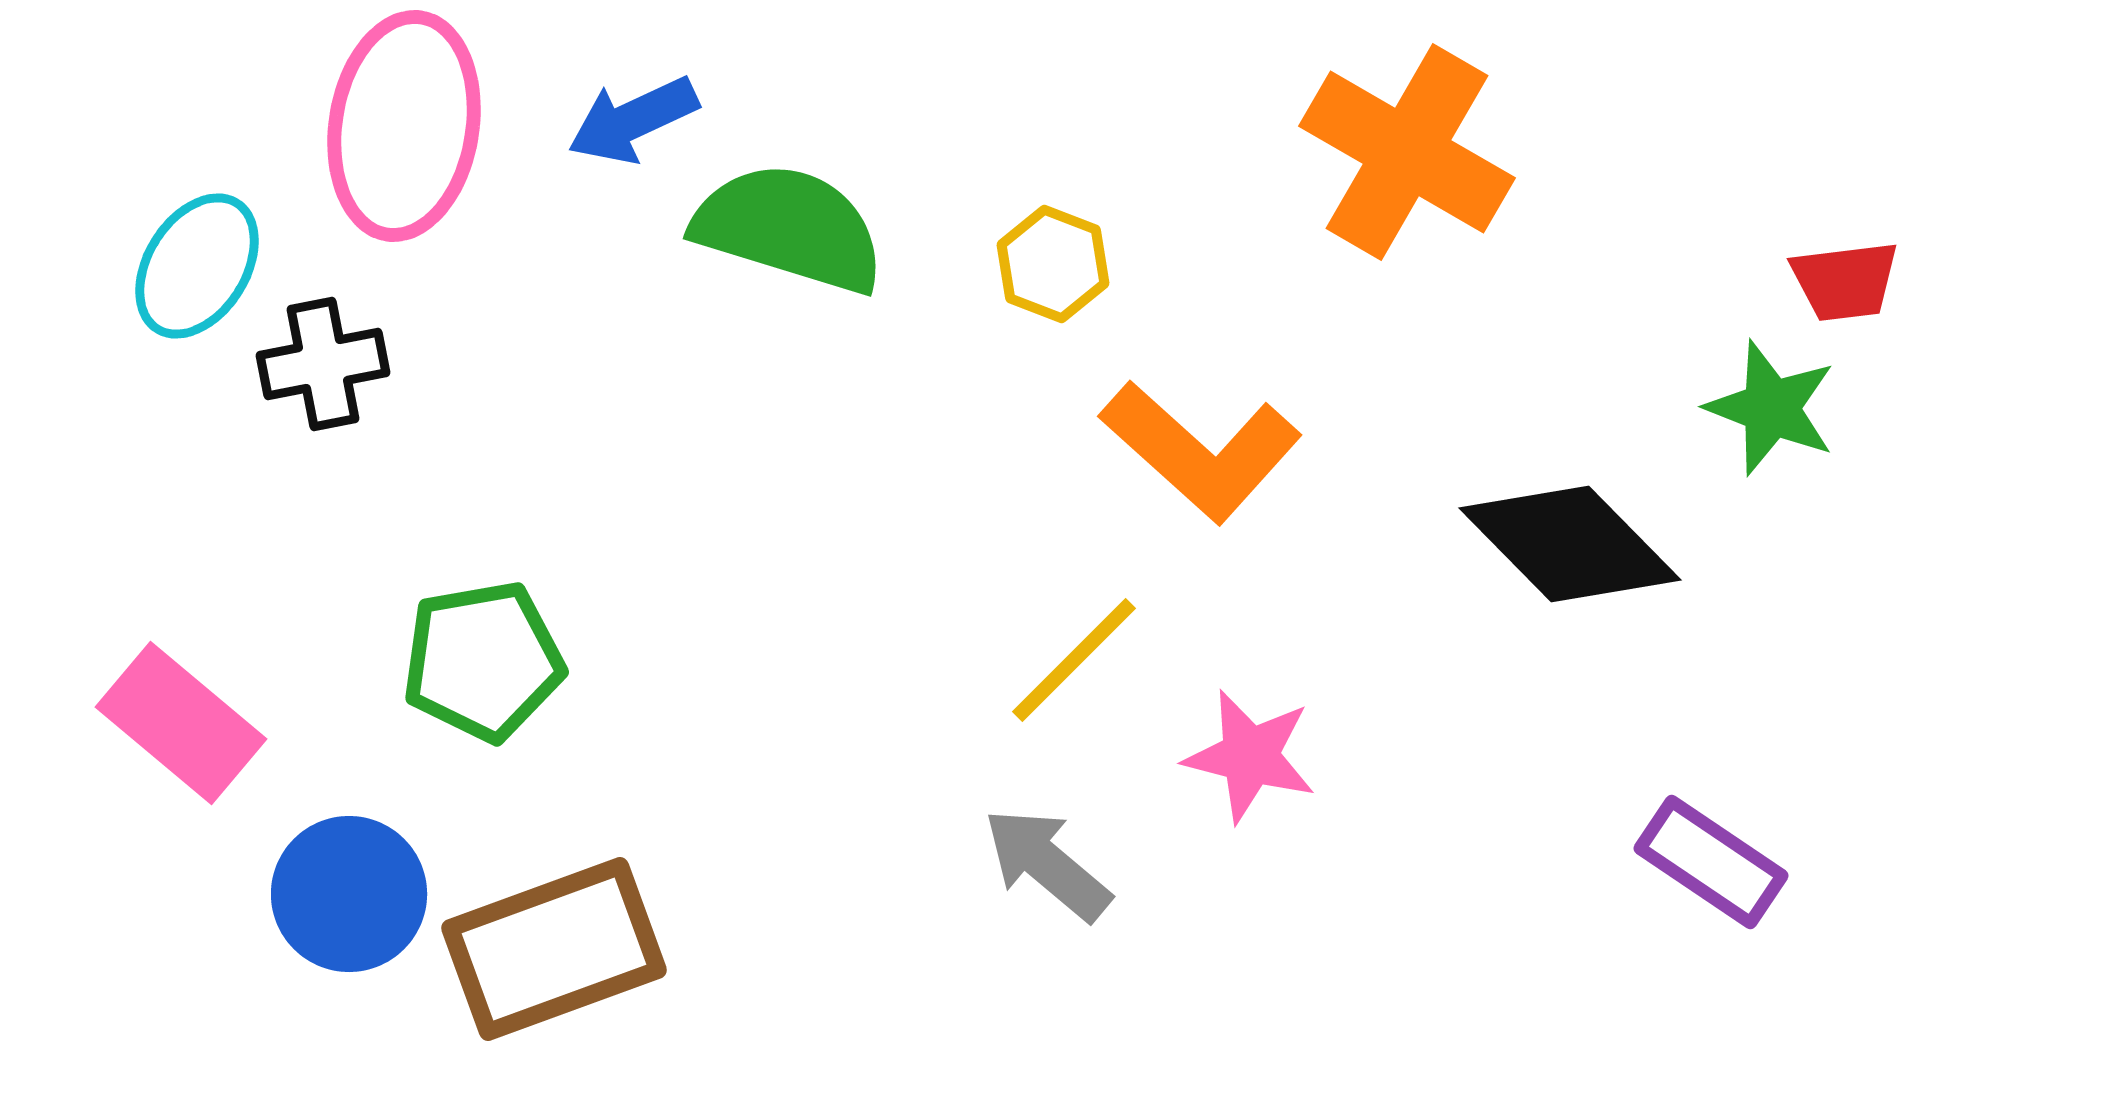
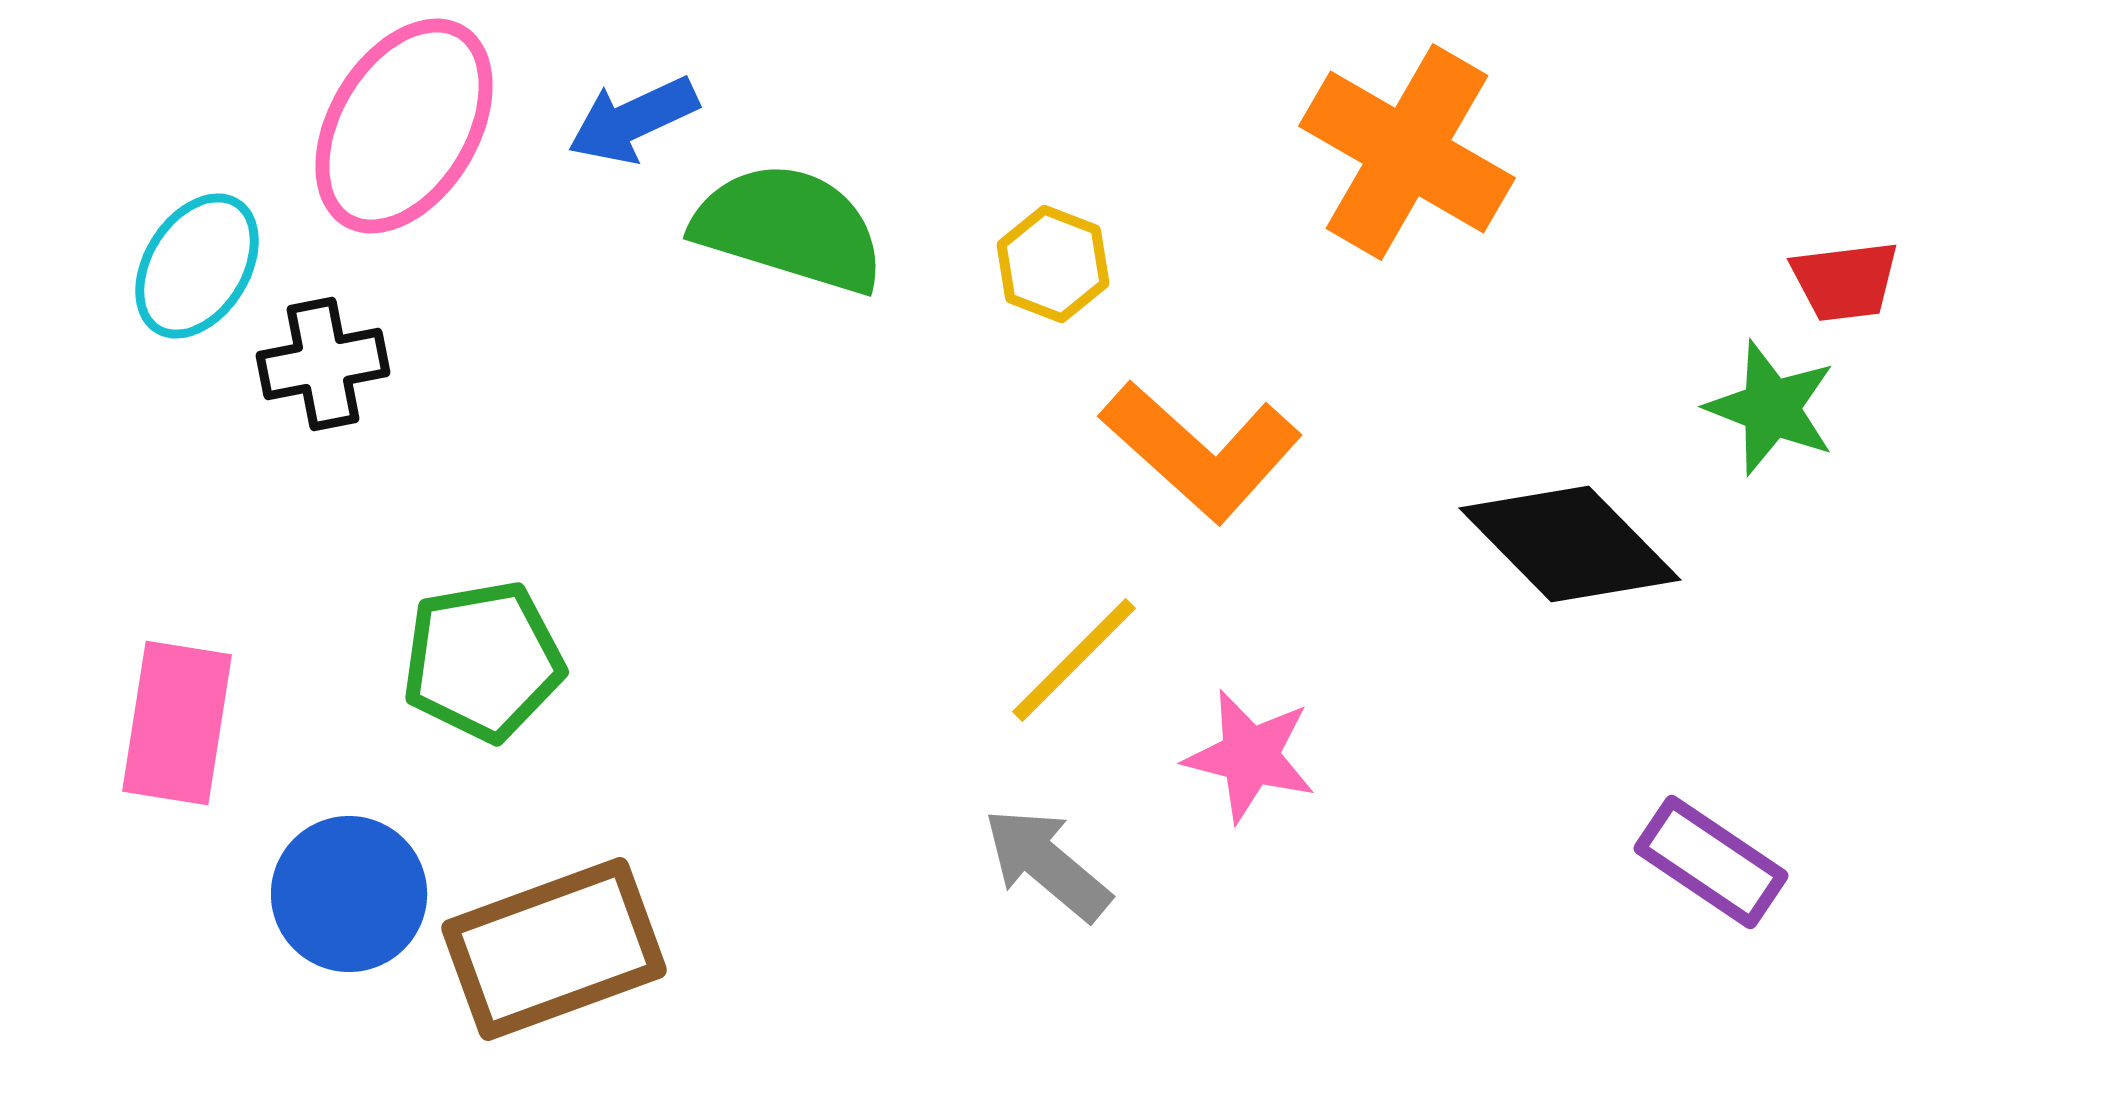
pink ellipse: rotated 22 degrees clockwise
pink rectangle: moved 4 px left; rotated 59 degrees clockwise
